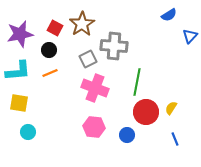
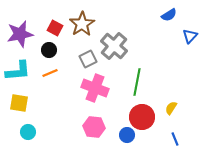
gray cross: rotated 36 degrees clockwise
red circle: moved 4 px left, 5 px down
